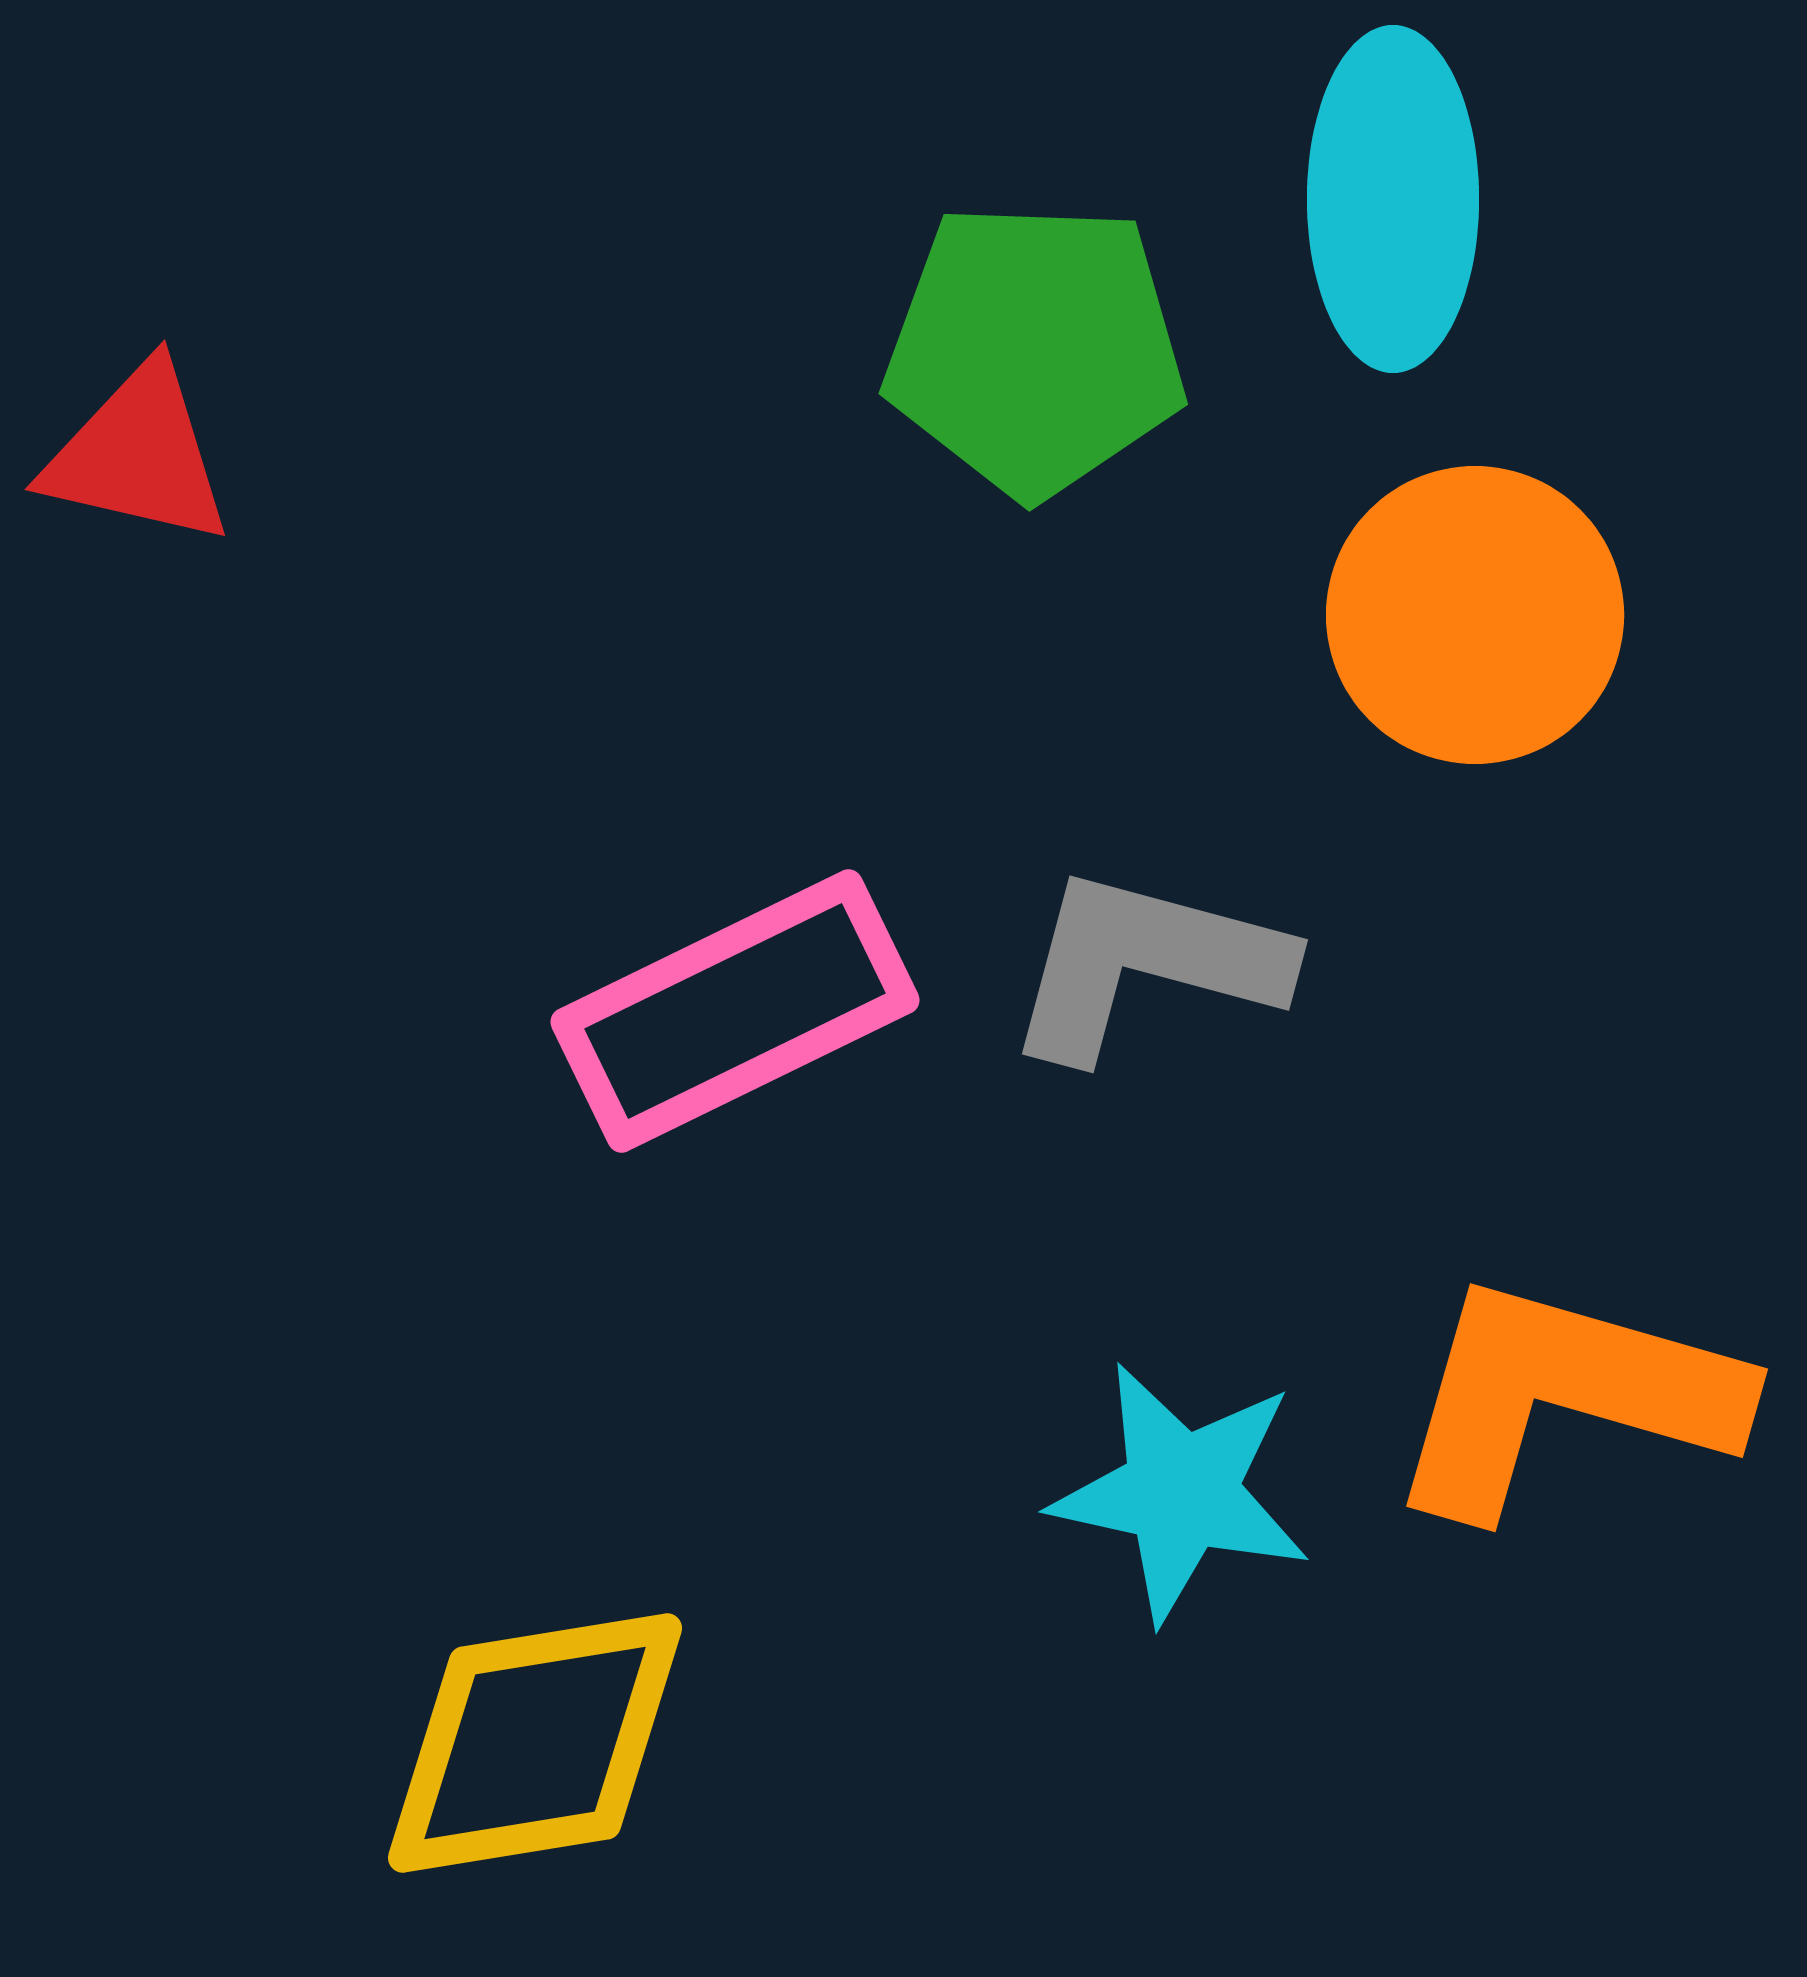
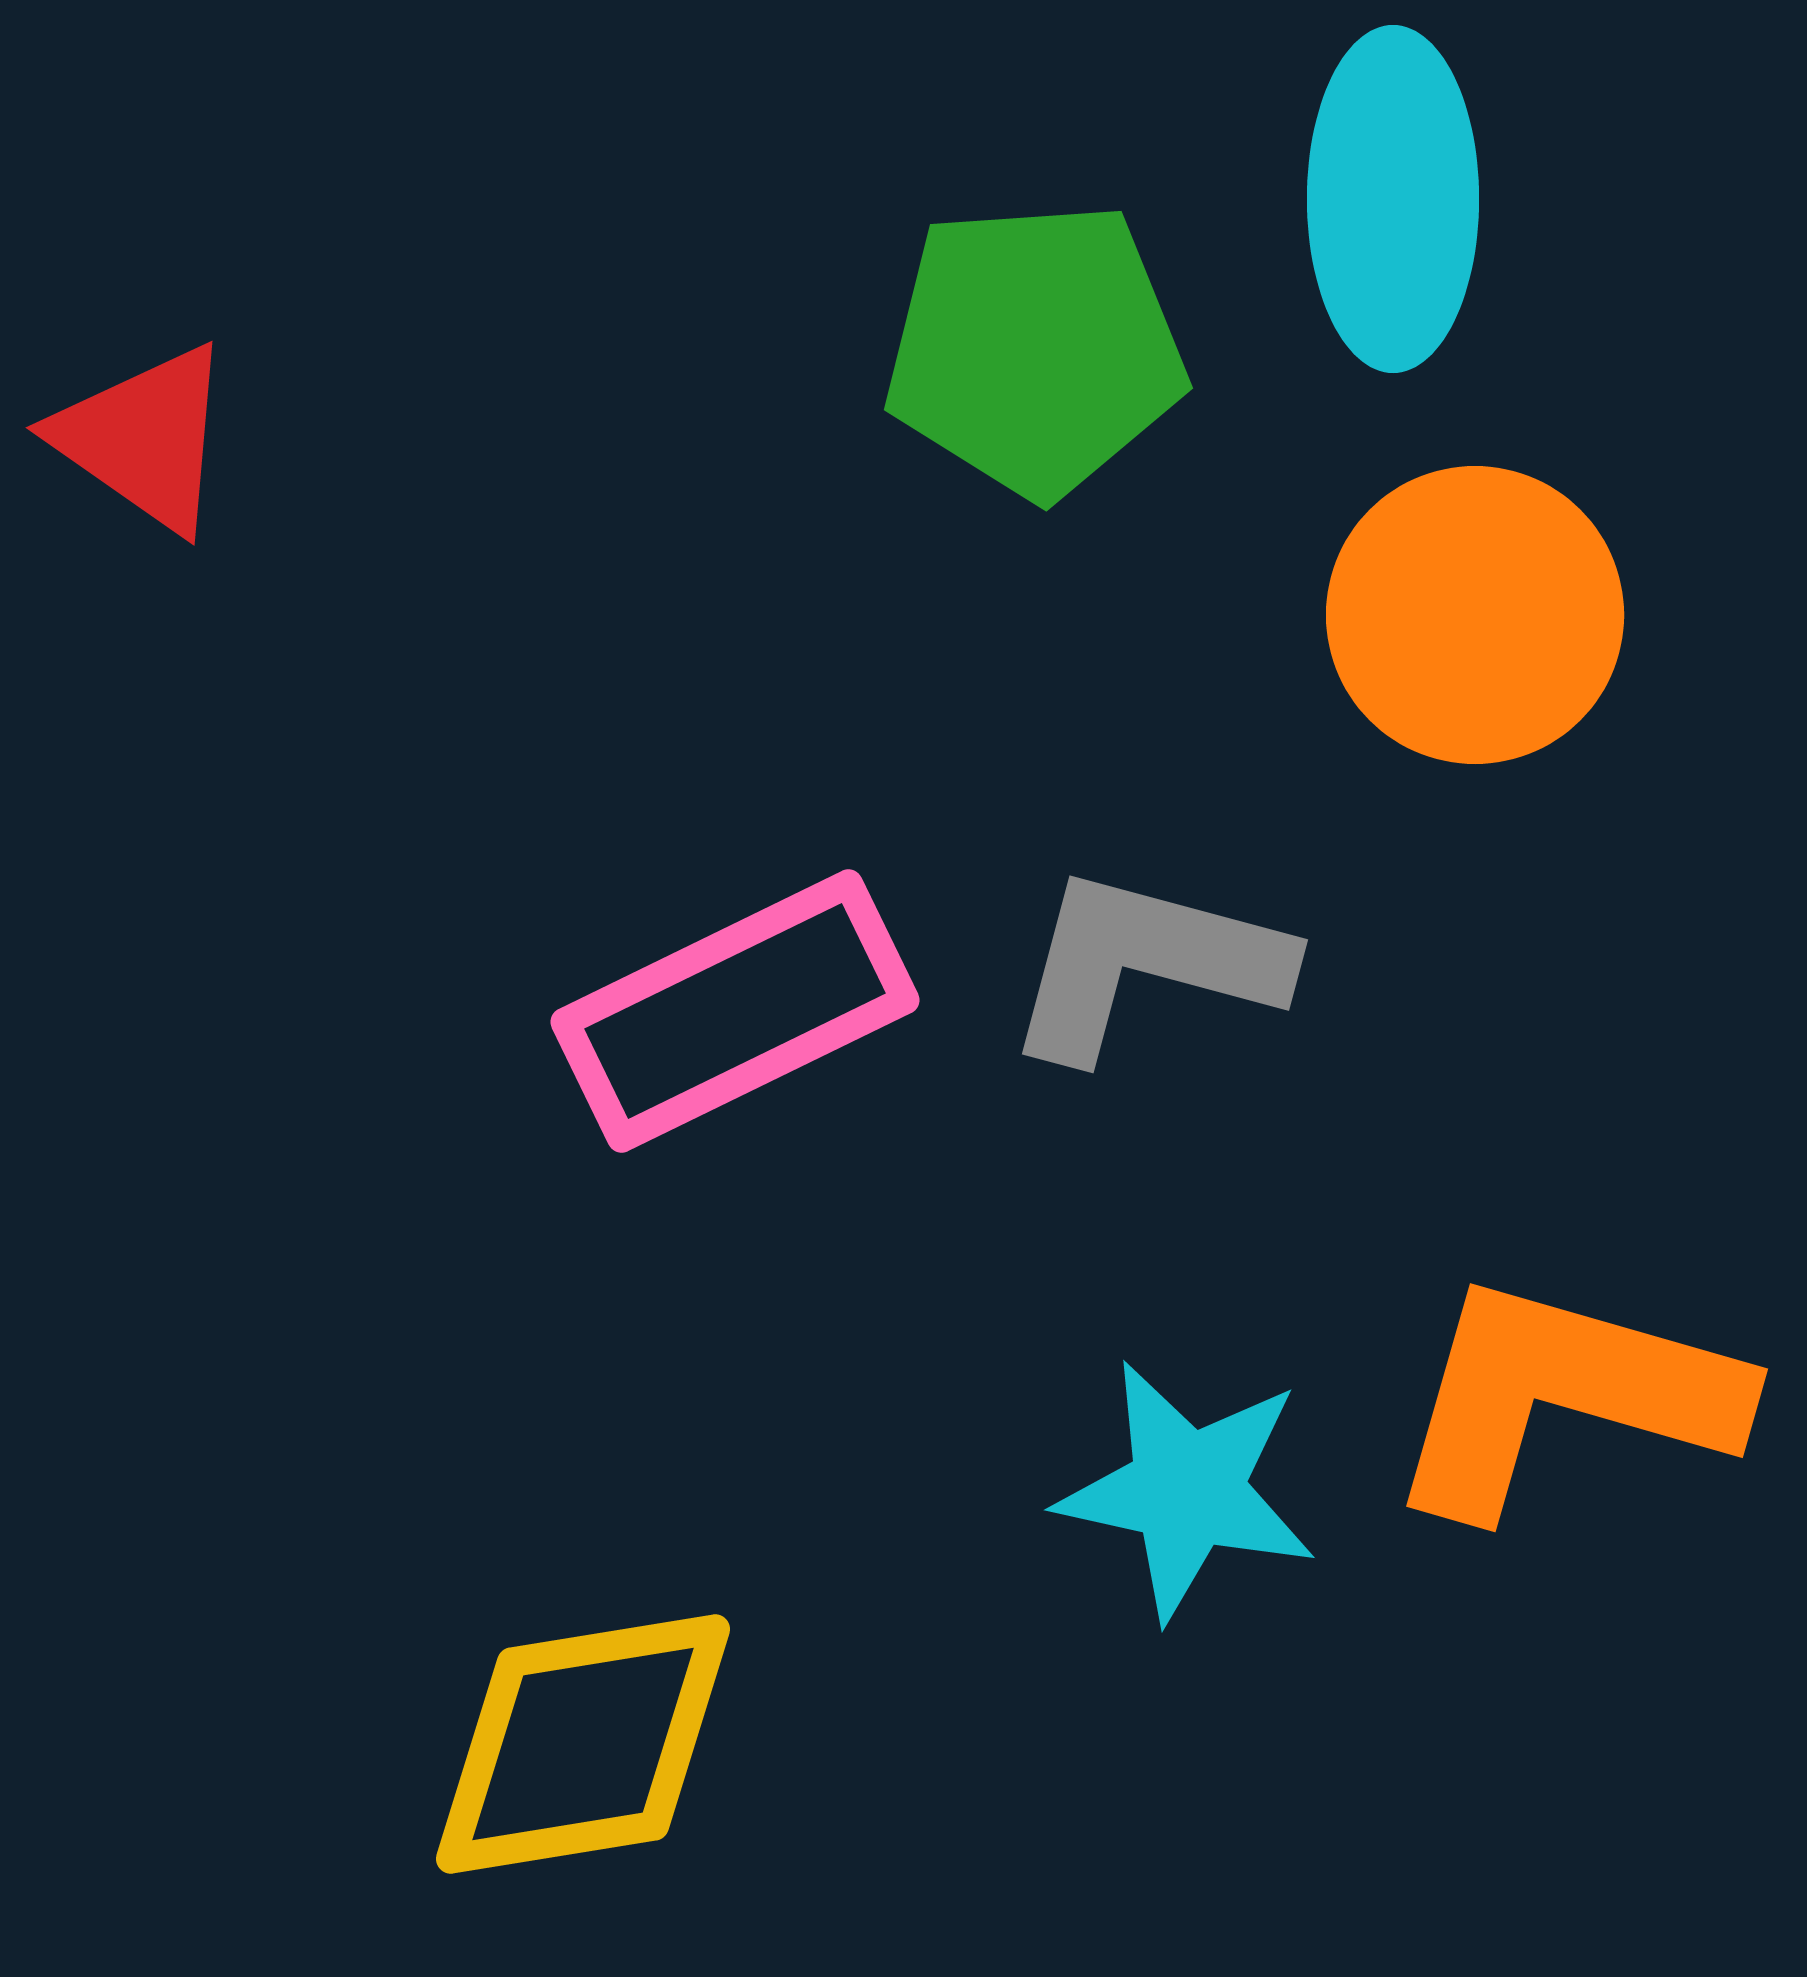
green pentagon: rotated 6 degrees counterclockwise
red triangle: moved 6 px right, 17 px up; rotated 22 degrees clockwise
cyan star: moved 6 px right, 2 px up
yellow diamond: moved 48 px right, 1 px down
